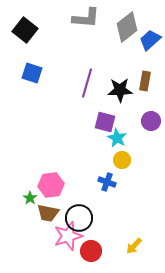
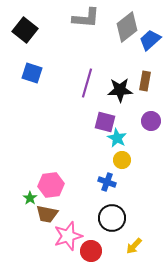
brown trapezoid: moved 1 px left, 1 px down
black circle: moved 33 px right
